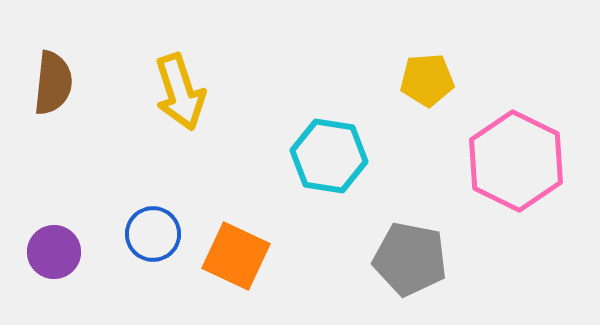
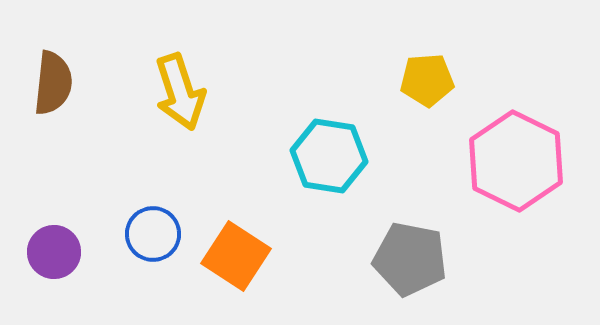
orange square: rotated 8 degrees clockwise
